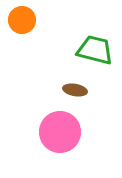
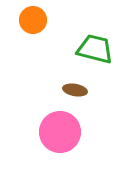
orange circle: moved 11 px right
green trapezoid: moved 1 px up
